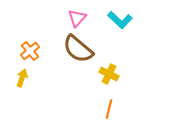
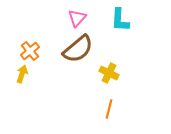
cyan L-shape: rotated 50 degrees clockwise
brown semicircle: rotated 80 degrees counterclockwise
yellow cross: moved 1 px up
yellow arrow: moved 4 px up
